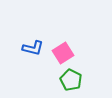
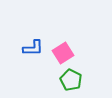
blue L-shape: rotated 15 degrees counterclockwise
